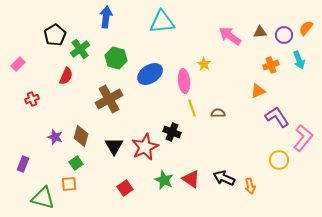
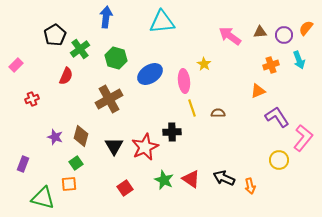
pink rectangle: moved 2 px left, 1 px down
black cross: rotated 24 degrees counterclockwise
